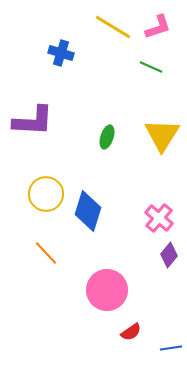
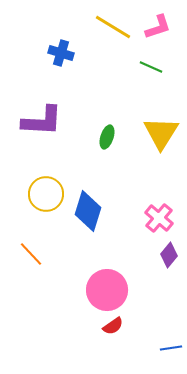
purple L-shape: moved 9 px right
yellow triangle: moved 1 px left, 2 px up
orange line: moved 15 px left, 1 px down
red semicircle: moved 18 px left, 6 px up
